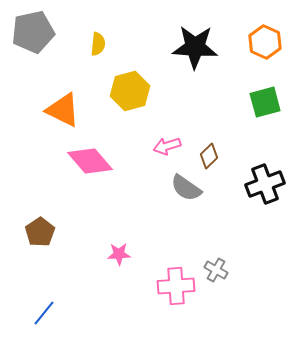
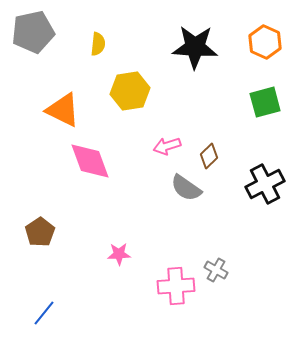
yellow hexagon: rotated 6 degrees clockwise
pink diamond: rotated 21 degrees clockwise
black cross: rotated 6 degrees counterclockwise
